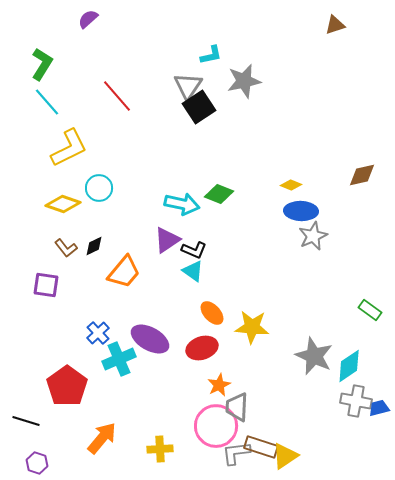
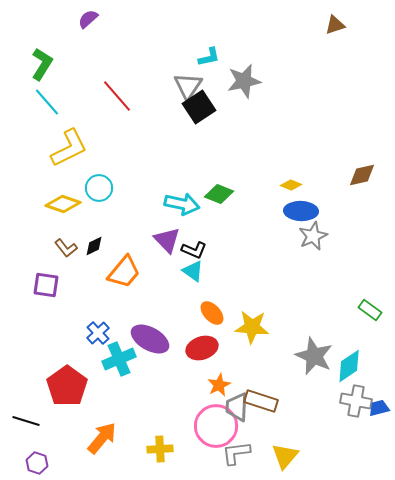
cyan L-shape at (211, 55): moved 2 px left, 2 px down
purple triangle at (167, 240): rotated 40 degrees counterclockwise
brown rectangle at (261, 447): moved 46 px up
yellow triangle at (285, 456): rotated 16 degrees counterclockwise
